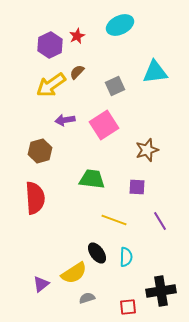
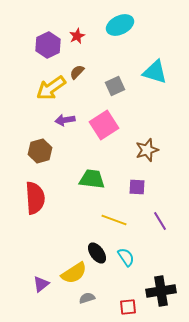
purple hexagon: moved 2 px left
cyan triangle: rotated 24 degrees clockwise
yellow arrow: moved 3 px down
cyan semicircle: rotated 36 degrees counterclockwise
